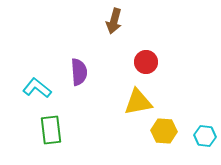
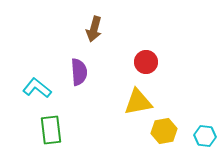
brown arrow: moved 20 px left, 8 px down
yellow hexagon: rotated 15 degrees counterclockwise
